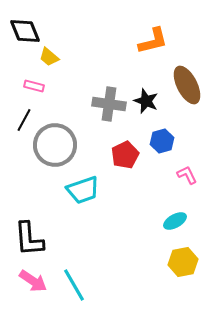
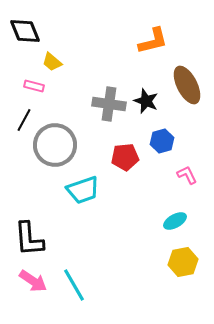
yellow trapezoid: moved 3 px right, 5 px down
red pentagon: moved 2 px down; rotated 20 degrees clockwise
